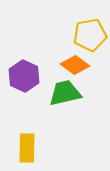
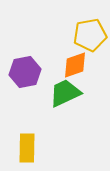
orange diamond: rotated 56 degrees counterclockwise
purple hexagon: moved 1 px right, 4 px up; rotated 24 degrees clockwise
green trapezoid: rotated 12 degrees counterclockwise
